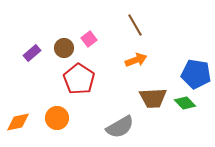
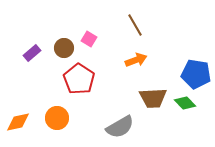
pink square: rotated 21 degrees counterclockwise
